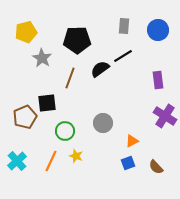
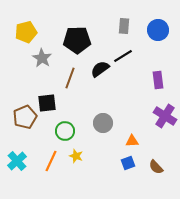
orange triangle: rotated 24 degrees clockwise
